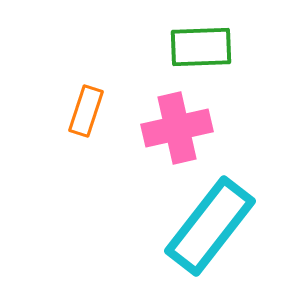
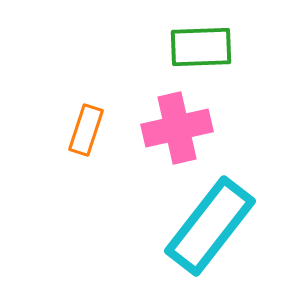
orange rectangle: moved 19 px down
